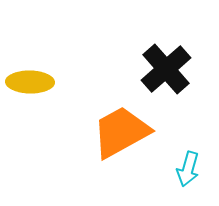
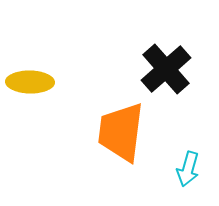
orange trapezoid: rotated 54 degrees counterclockwise
